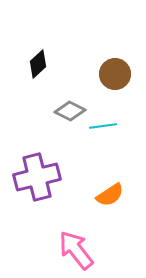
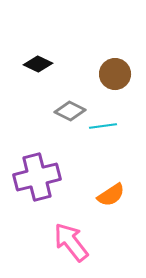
black diamond: rotated 68 degrees clockwise
orange semicircle: moved 1 px right
pink arrow: moved 5 px left, 8 px up
